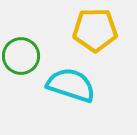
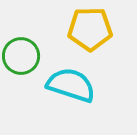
yellow pentagon: moved 5 px left, 1 px up
